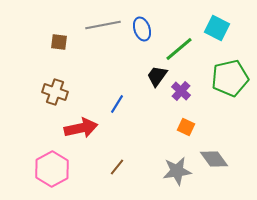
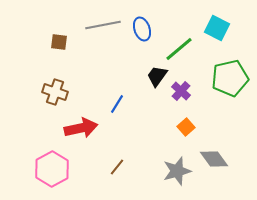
orange square: rotated 24 degrees clockwise
gray star: rotated 8 degrees counterclockwise
